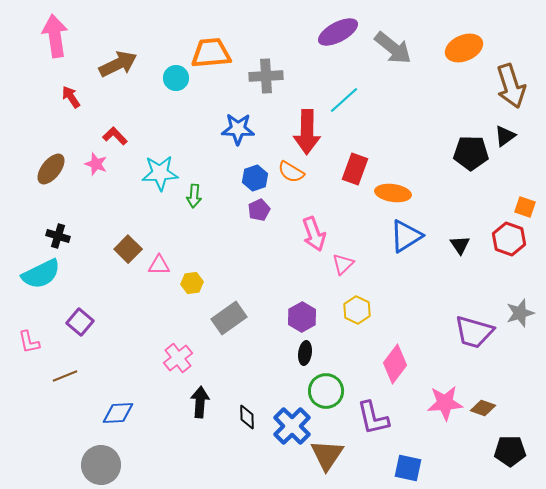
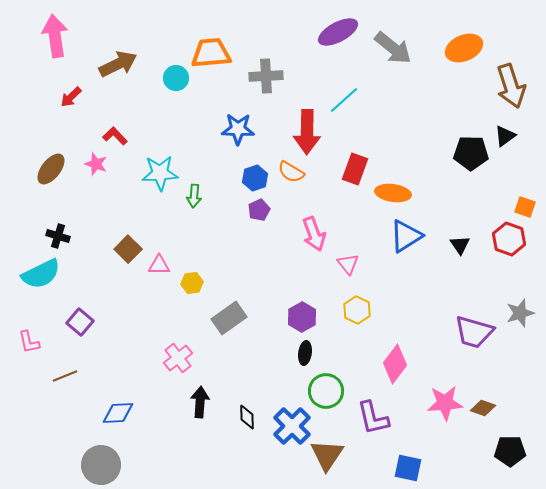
red arrow at (71, 97): rotated 100 degrees counterclockwise
pink triangle at (343, 264): moved 5 px right; rotated 25 degrees counterclockwise
